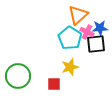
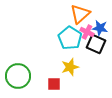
orange triangle: moved 2 px right, 1 px up
blue star: rotated 14 degrees clockwise
black square: rotated 30 degrees clockwise
